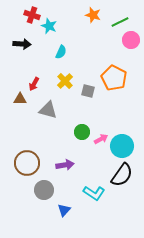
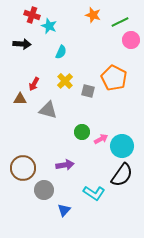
brown circle: moved 4 px left, 5 px down
